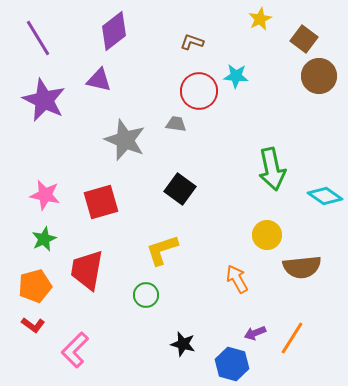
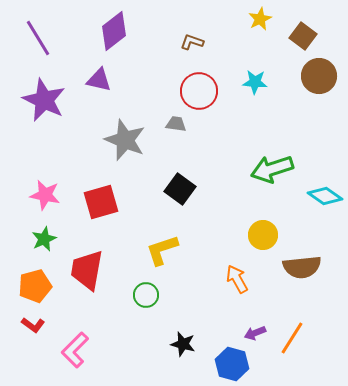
brown square: moved 1 px left, 3 px up
cyan star: moved 19 px right, 6 px down
green arrow: rotated 84 degrees clockwise
yellow circle: moved 4 px left
